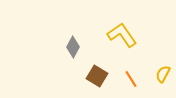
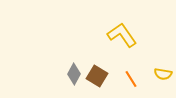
gray diamond: moved 1 px right, 27 px down
yellow semicircle: rotated 108 degrees counterclockwise
